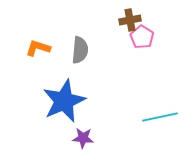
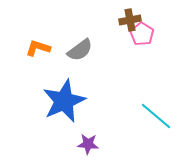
pink pentagon: moved 3 px up
gray semicircle: rotated 48 degrees clockwise
cyan line: moved 4 px left, 1 px up; rotated 52 degrees clockwise
purple star: moved 5 px right, 6 px down
